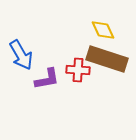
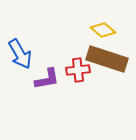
yellow diamond: rotated 25 degrees counterclockwise
blue arrow: moved 1 px left, 1 px up
red cross: rotated 10 degrees counterclockwise
